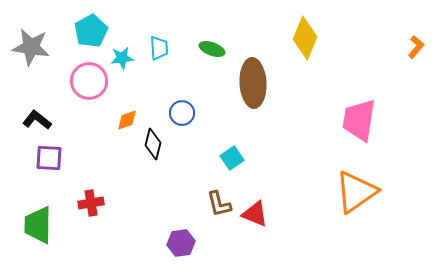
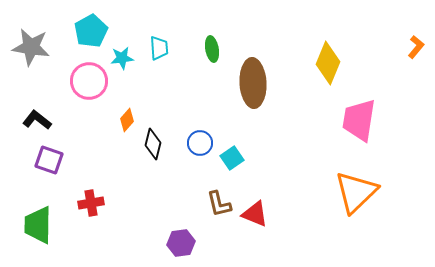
yellow diamond: moved 23 px right, 25 px down
green ellipse: rotated 60 degrees clockwise
blue circle: moved 18 px right, 30 px down
orange diamond: rotated 30 degrees counterclockwise
purple square: moved 2 px down; rotated 16 degrees clockwise
orange triangle: rotated 9 degrees counterclockwise
